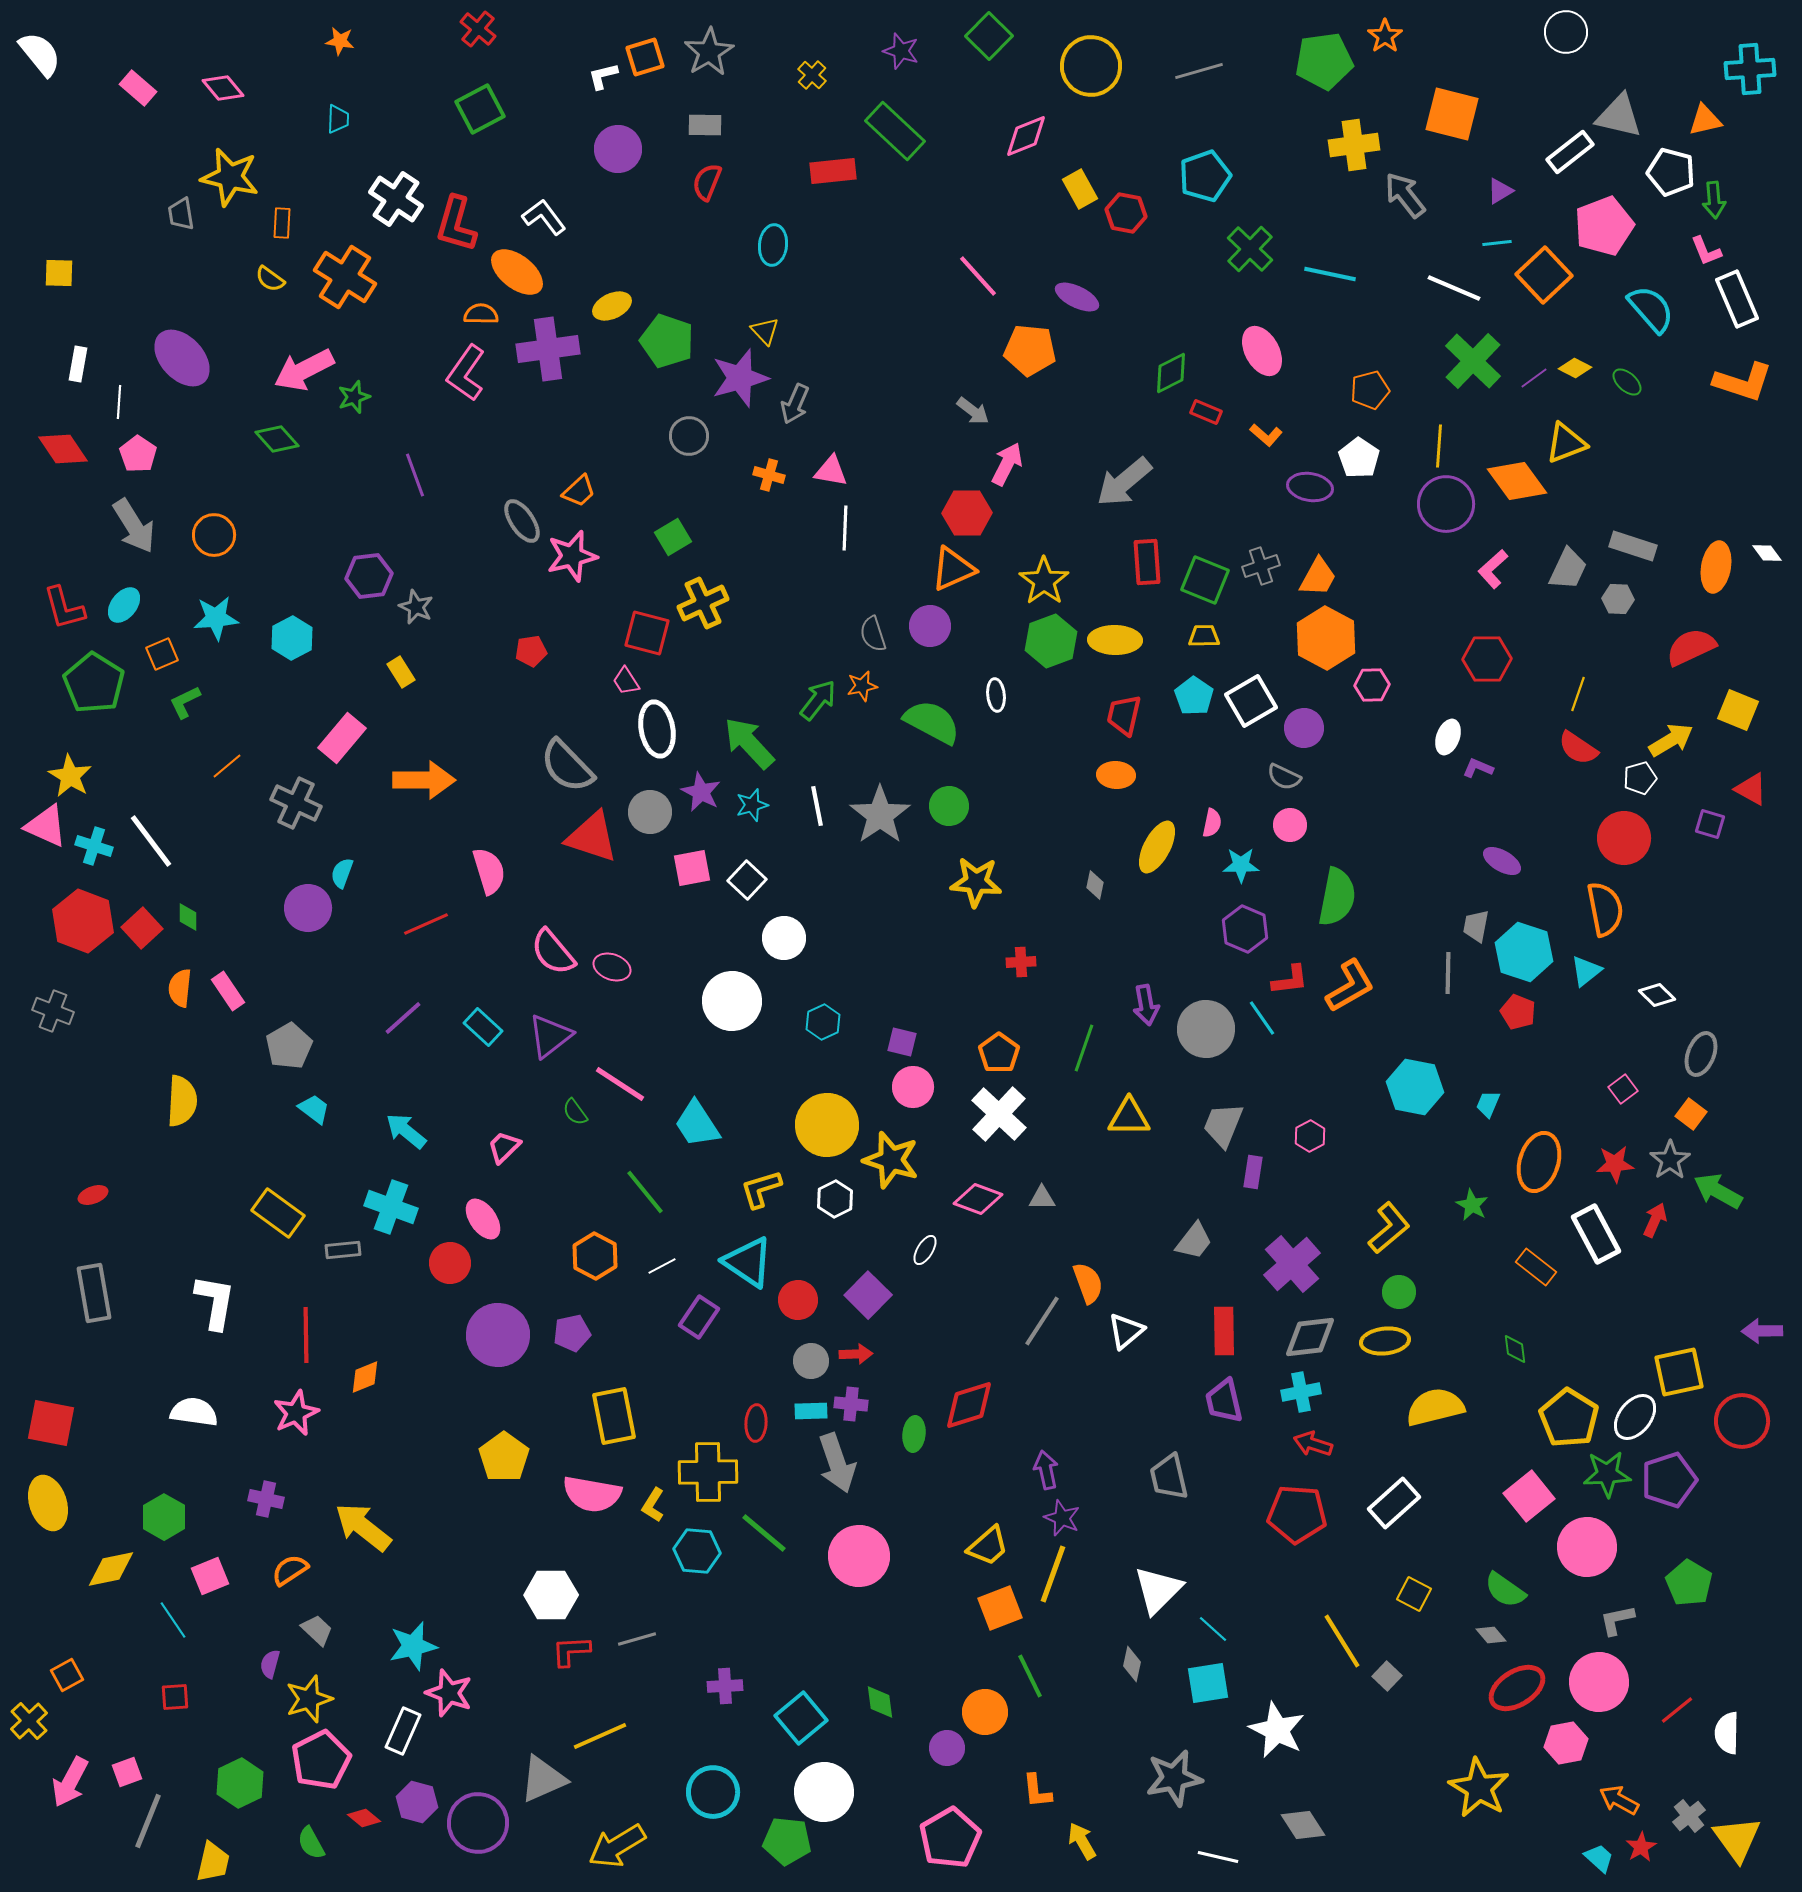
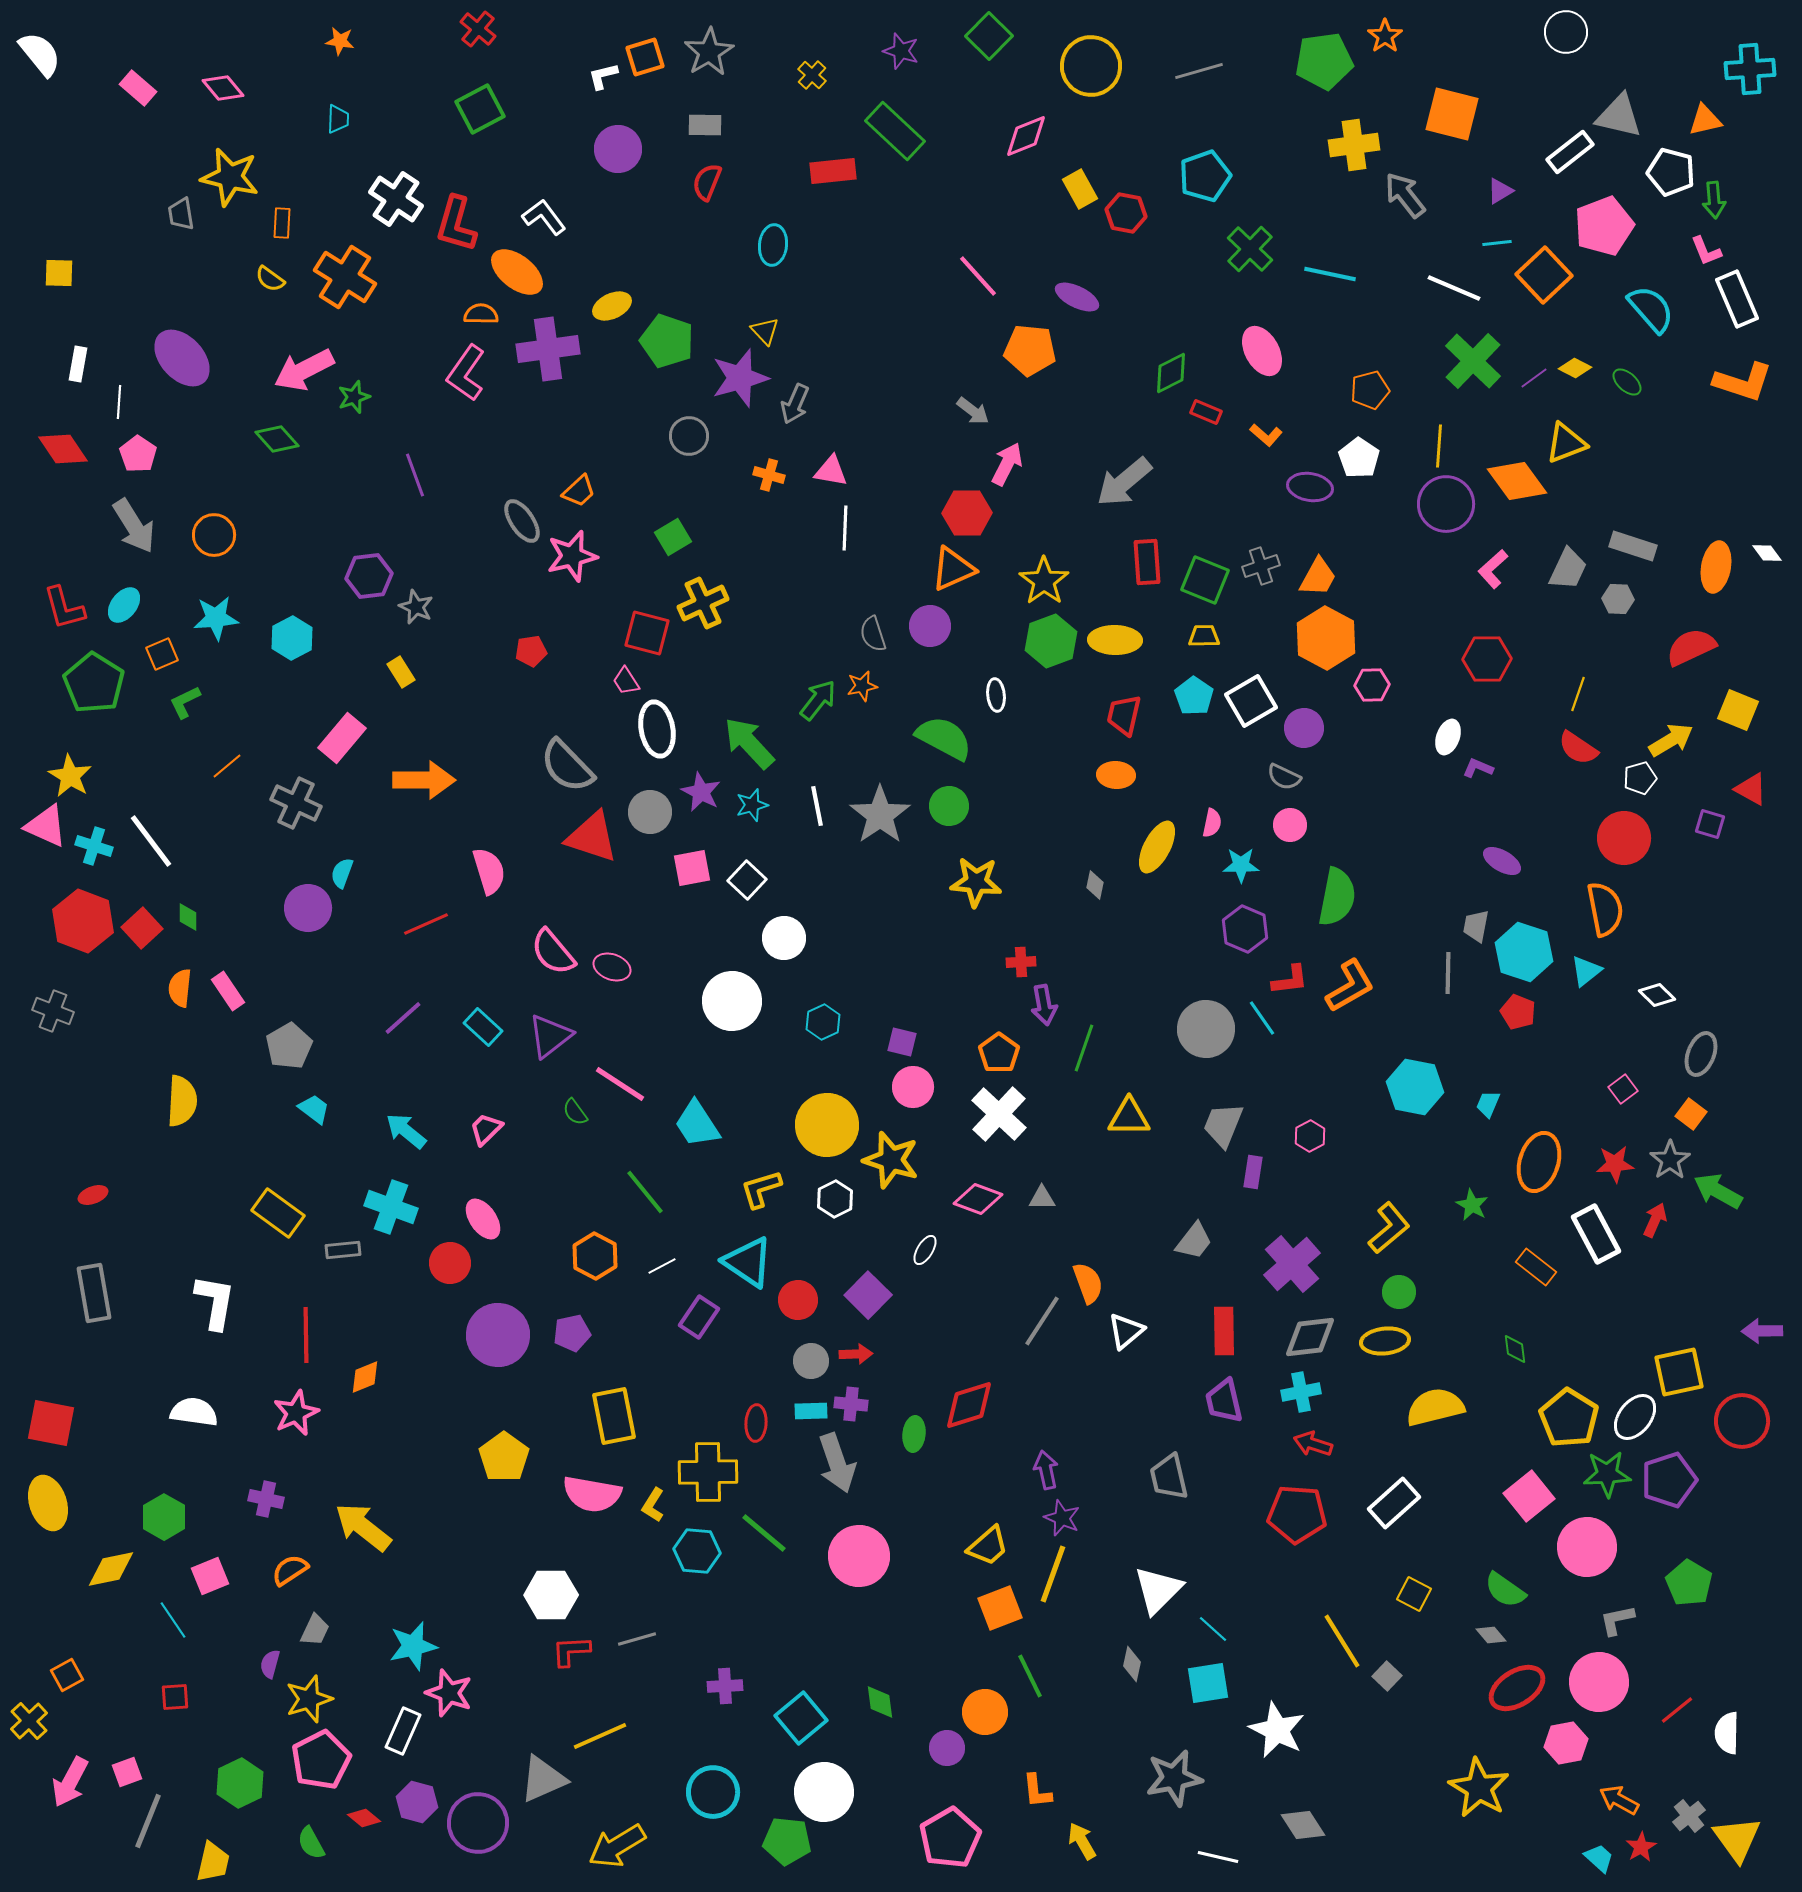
green semicircle at (932, 722): moved 12 px right, 16 px down
purple arrow at (1146, 1005): moved 102 px left
pink trapezoid at (504, 1147): moved 18 px left, 18 px up
gray trapezoid at (317, 1630): moved 2 px left; rotated 72 degrees clockwise
